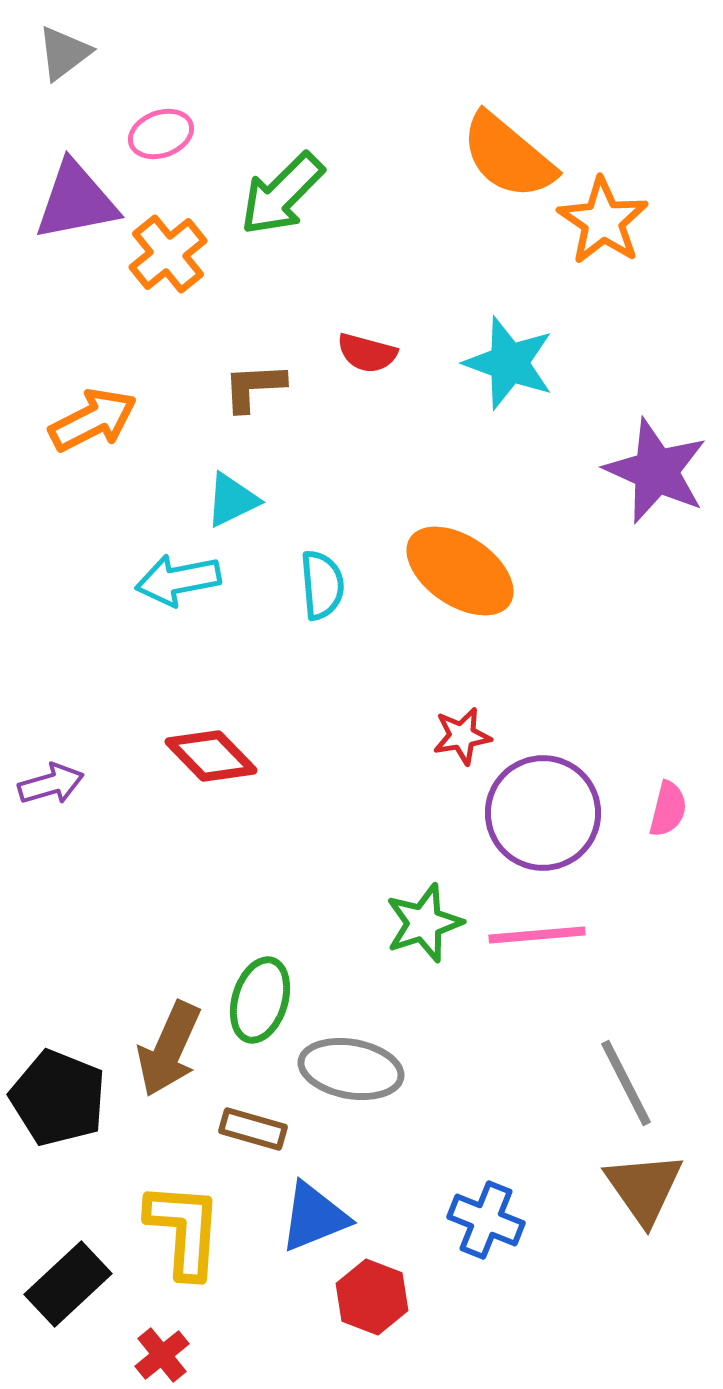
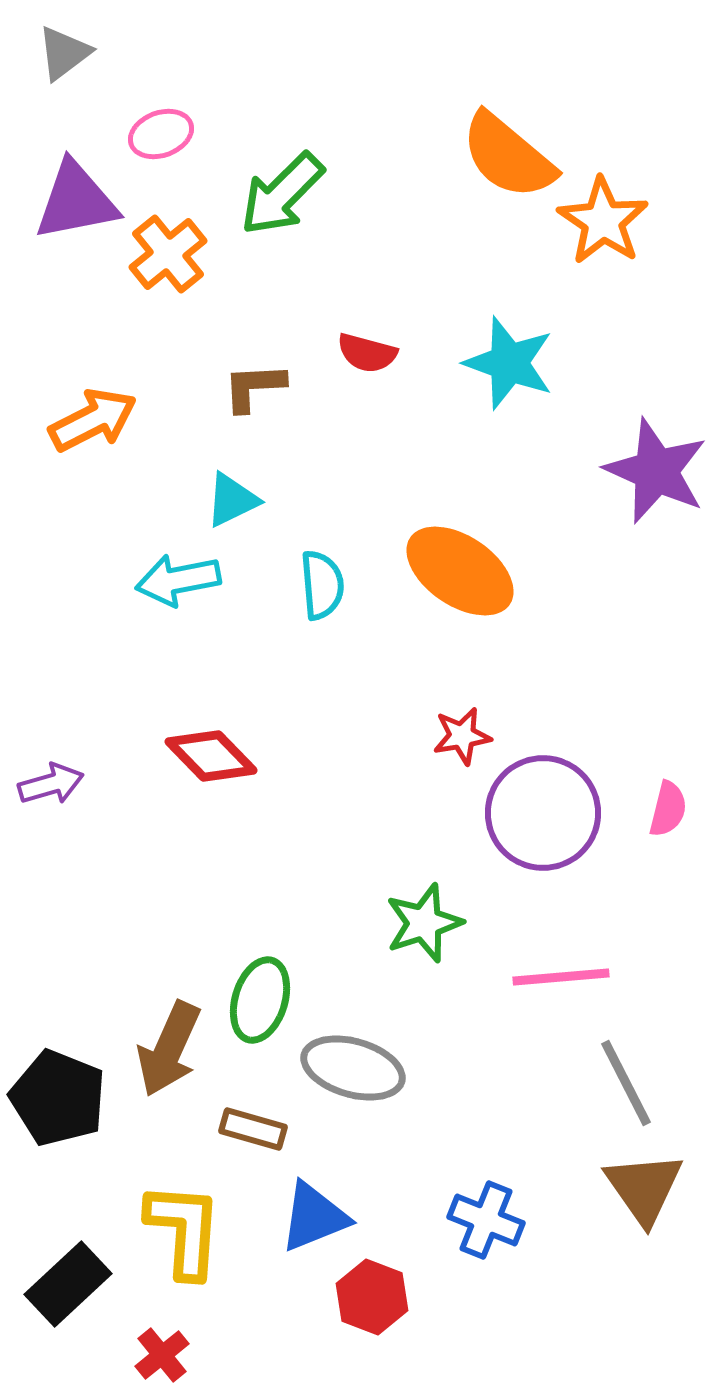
pink line: moved 24 px right, 42 px down
gray ellipse: moved 2 px right, 1 px up; rotated 6 degrees clockwise
